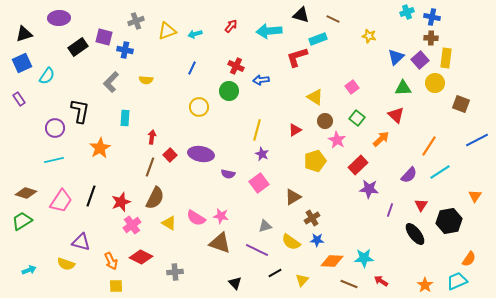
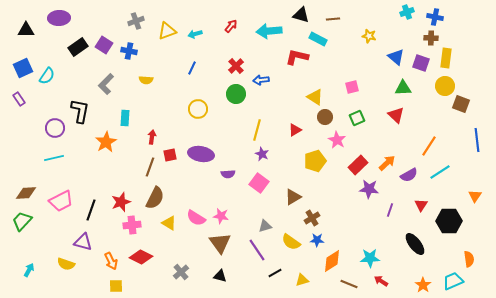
blue cross at (432, 17): moved 3 px right
brown line at (333, 19): rotated 32 degrees counterclockwise
black triangle at (24, 34): moved 2 px right, 4 px up; rotated 18 degrees clockwise
purple square at (104, 37): moved 8 px down; rotated 18 degrees clockwise
cyan rectangle at (318, 39): rotated 48 degrees clockwise
blue cross at (125, 50): moved 4 px right, 1 px down
red L-shape at (297, 57): rotated 30 degrees clockwise
blue triangle at (396, 57): rotated 36 degrees counterclockwise
purple square at (420, 60): moved 1 px right, 3 px down; rotated 30 degrees counterclockwise
blue square at (22, 63): moved 1 px right, 5 px down
red cross at (236, 66): rotated 21 degrees clockwise
gray L-shape at (111, 82): moved 5 px left, 2 px down
yellow circle at (435, 83): moved 10 px right, 3 px down
pink square at (352, 87): rotated 24 degrees clockwise
green circle at (229, 91): moved 7 px right, 3 px down
yellow circle at (199, 107): moved 1 px left, 2 px down
green square at (357, 118): rotated 28 degrees clockwise
brown circle at (325, 121): moved 4 px up
orange arrow at (381, 139): moved 6 px right, 24 px down
blue line at (477, 140): rotated 70 degrees counterclockwise
orange star at (100, 148): moved 6 px right, 6 px up
red square at (170, 155): rotated 32 degrees clockwise
cyan line at (54, 160): moved 2 px up
purple semicircle at (228, 174): rotated 16 degrees counterclockwise
purple semicircle at (409, 175): rotated 18 degrees clockwise
pink square at (259, 183): rotated 18 degrees counterclockwise
brown diamond at (26, 193): rotated 20 degrees counterclockwise
black line at (91, 196): moved 14 px down
pink trapezoid at (61, 201): rotated 30 degrees clockwise
green trapezoid at (22, 221): rotated 15 degrees counterclockwise
black hexagon at (449, 221): rotated 10 degrees clockwise
pink cross at (132, 225): rotated 30 degrees clockwise
black ellipse at (415, 234): moved 10 px down
purple triangle at (81, 242): moved 2 px right
brown triangle at (220, 243): rotated 35 degrees clockwise
purple line at (257, 250): rotated 30 degrees clockwise
cyan star at (364, 258): moved 6 px right
orange semicircle at (469, 259): rotated 42 degrees counterclockwise
orange diamond at (332, 261): rotated 35 degrees counterclockwise
cyan arrow at (29, 270): rotated 40 degrees counterclockwise
gray cross at (175, 272): moved 6 px right; rotated 35 degrees counterclockwise
yellow triangle at (302, 280): rotated 32 degrees clockwise
cyan trapezoid at (457, 281): moved 4 px left
black triangle at (235, 283): moved 15 px left, 7 px up; rotated 32 degrees counterclockwise
orange star at (425, 285): moved 2 px left
